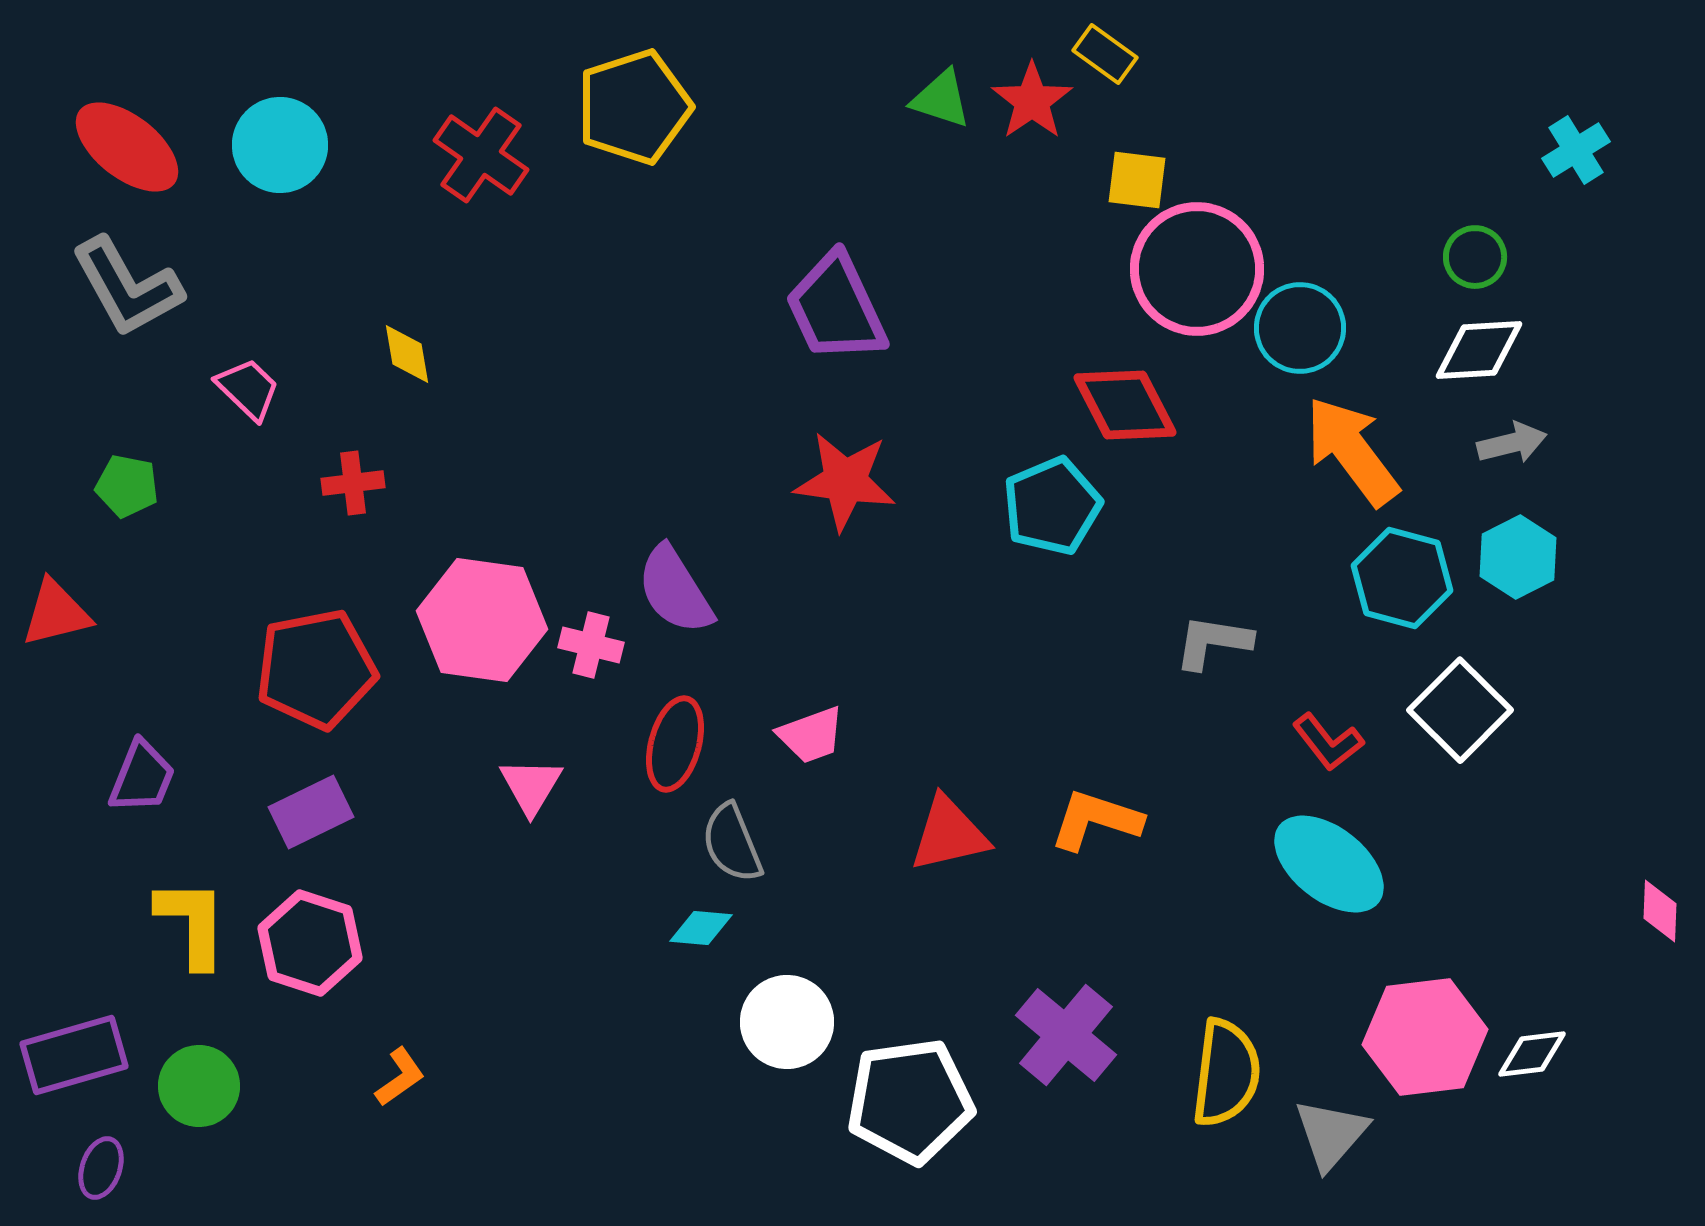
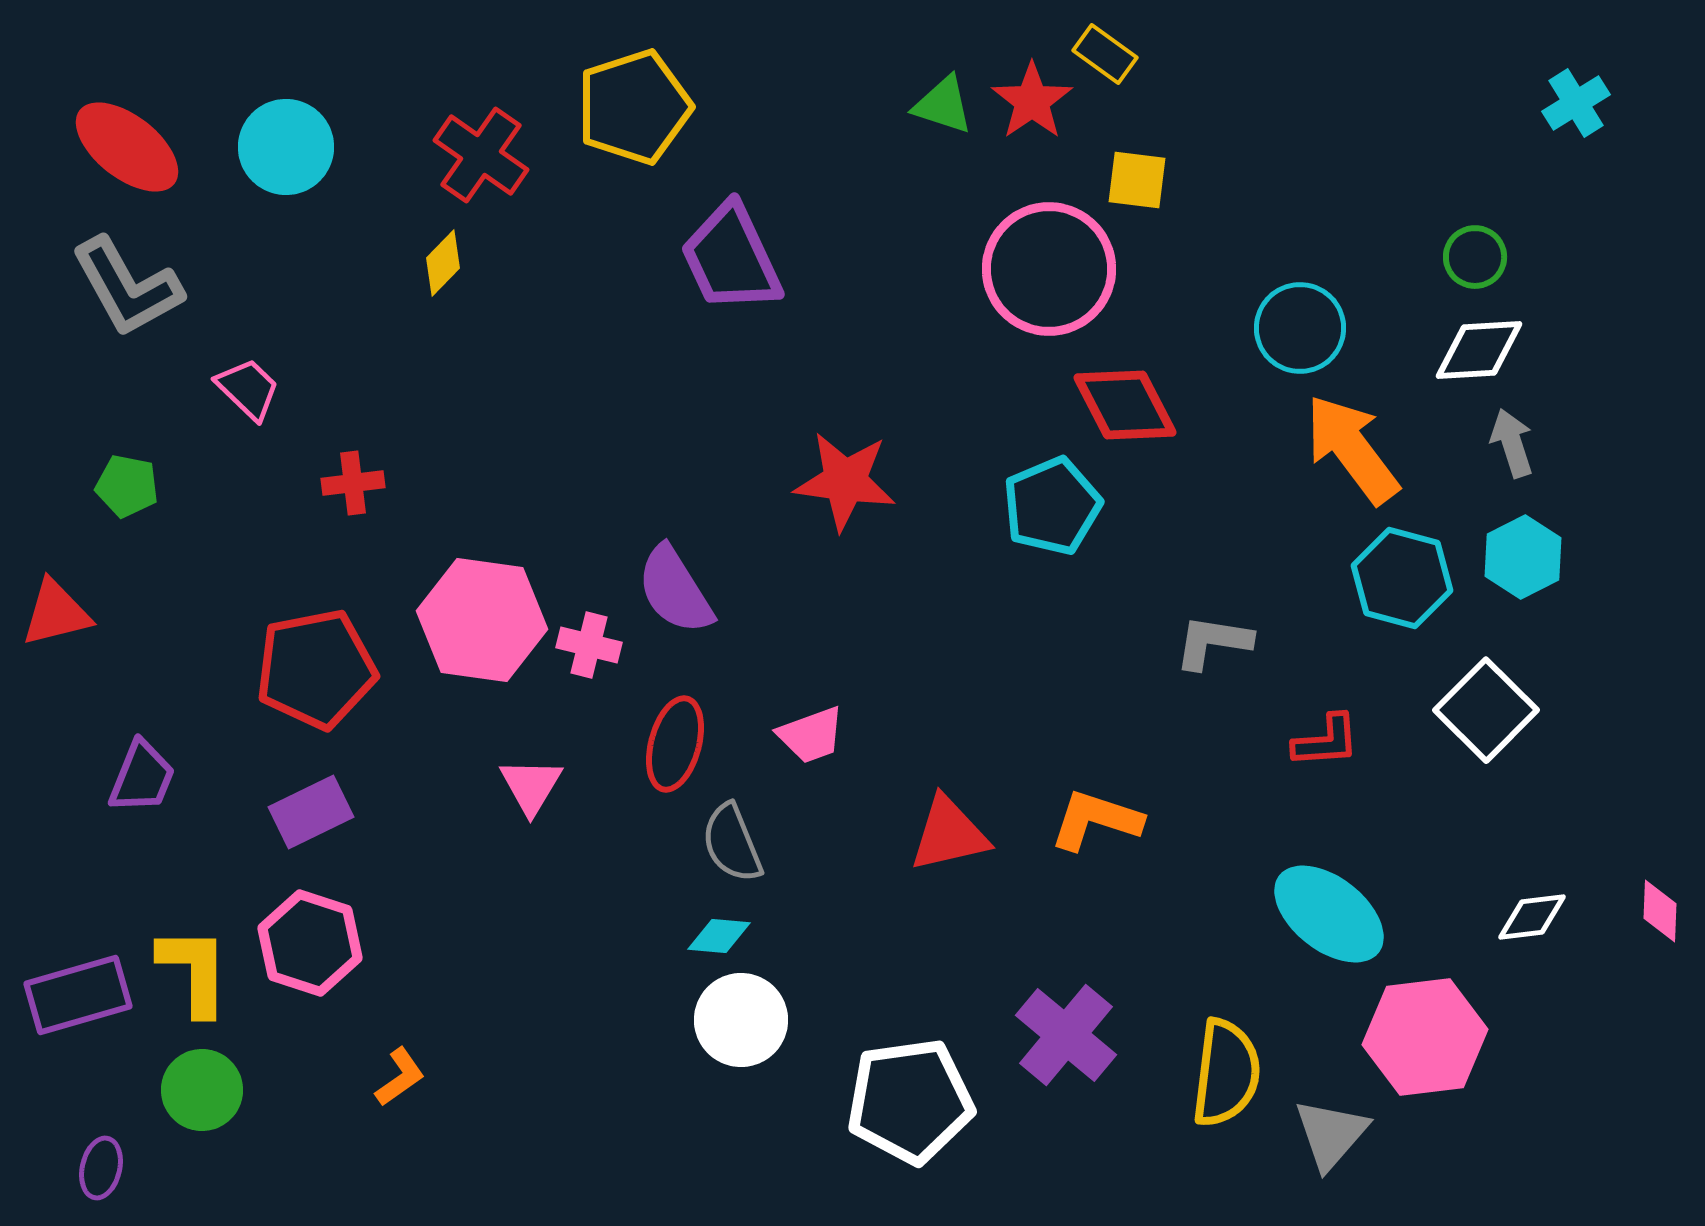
green triangle at (941, 99): moved 2 px right, 6 px down
cyan circle at (280, 145): moved 6 px right, 2 px down
cyan cross at (1576, 150): moved 47 px up
pink circle at (1197, 269): moved 148 px left
purple trapezoid at (836, 308): moved 105 px left, 50 px up
yellow diamond at (407, 354): moved 36 px right, 91 px up; rotated 54 degrees clockwise
gray arrow at (1512, 443): rotated 94 degrees counterclockwise
orange arrow at (1352, 451): moved 2 px up
cyan hexagon at (1518, 557): moved 5 px right
pink cross at (591, 645): moved 2 px left
white square at (1460, 710): moved 26 px right
red L-shape at (1328, 742): moved 2 px left, 1 px up; rotated 56 degrees counterclockwise
cyan ellipse at (1329, 864): moved 50 px down
yellow L-shape at (192, 923): moved 2 px right, 48 px down
cyan diamond at (701, 928): moved 18 px right, 8 px down
white circle at (787, 1022): moved 46 px left, 2 px up
white diamond at (1532, 1054): moved 137 px up
purple rectangle at (74, 1055): moved 4 px right, 60 px up
green circle at (199, 1086): moved 3 px right, 4 px down
purple ellipse at (101, 1168): rotated 6 degrees counterclockwise
